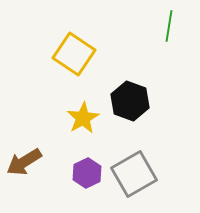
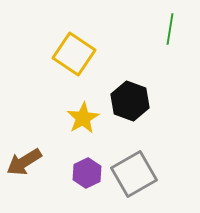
green line: moved 1 px right, 3 px down
